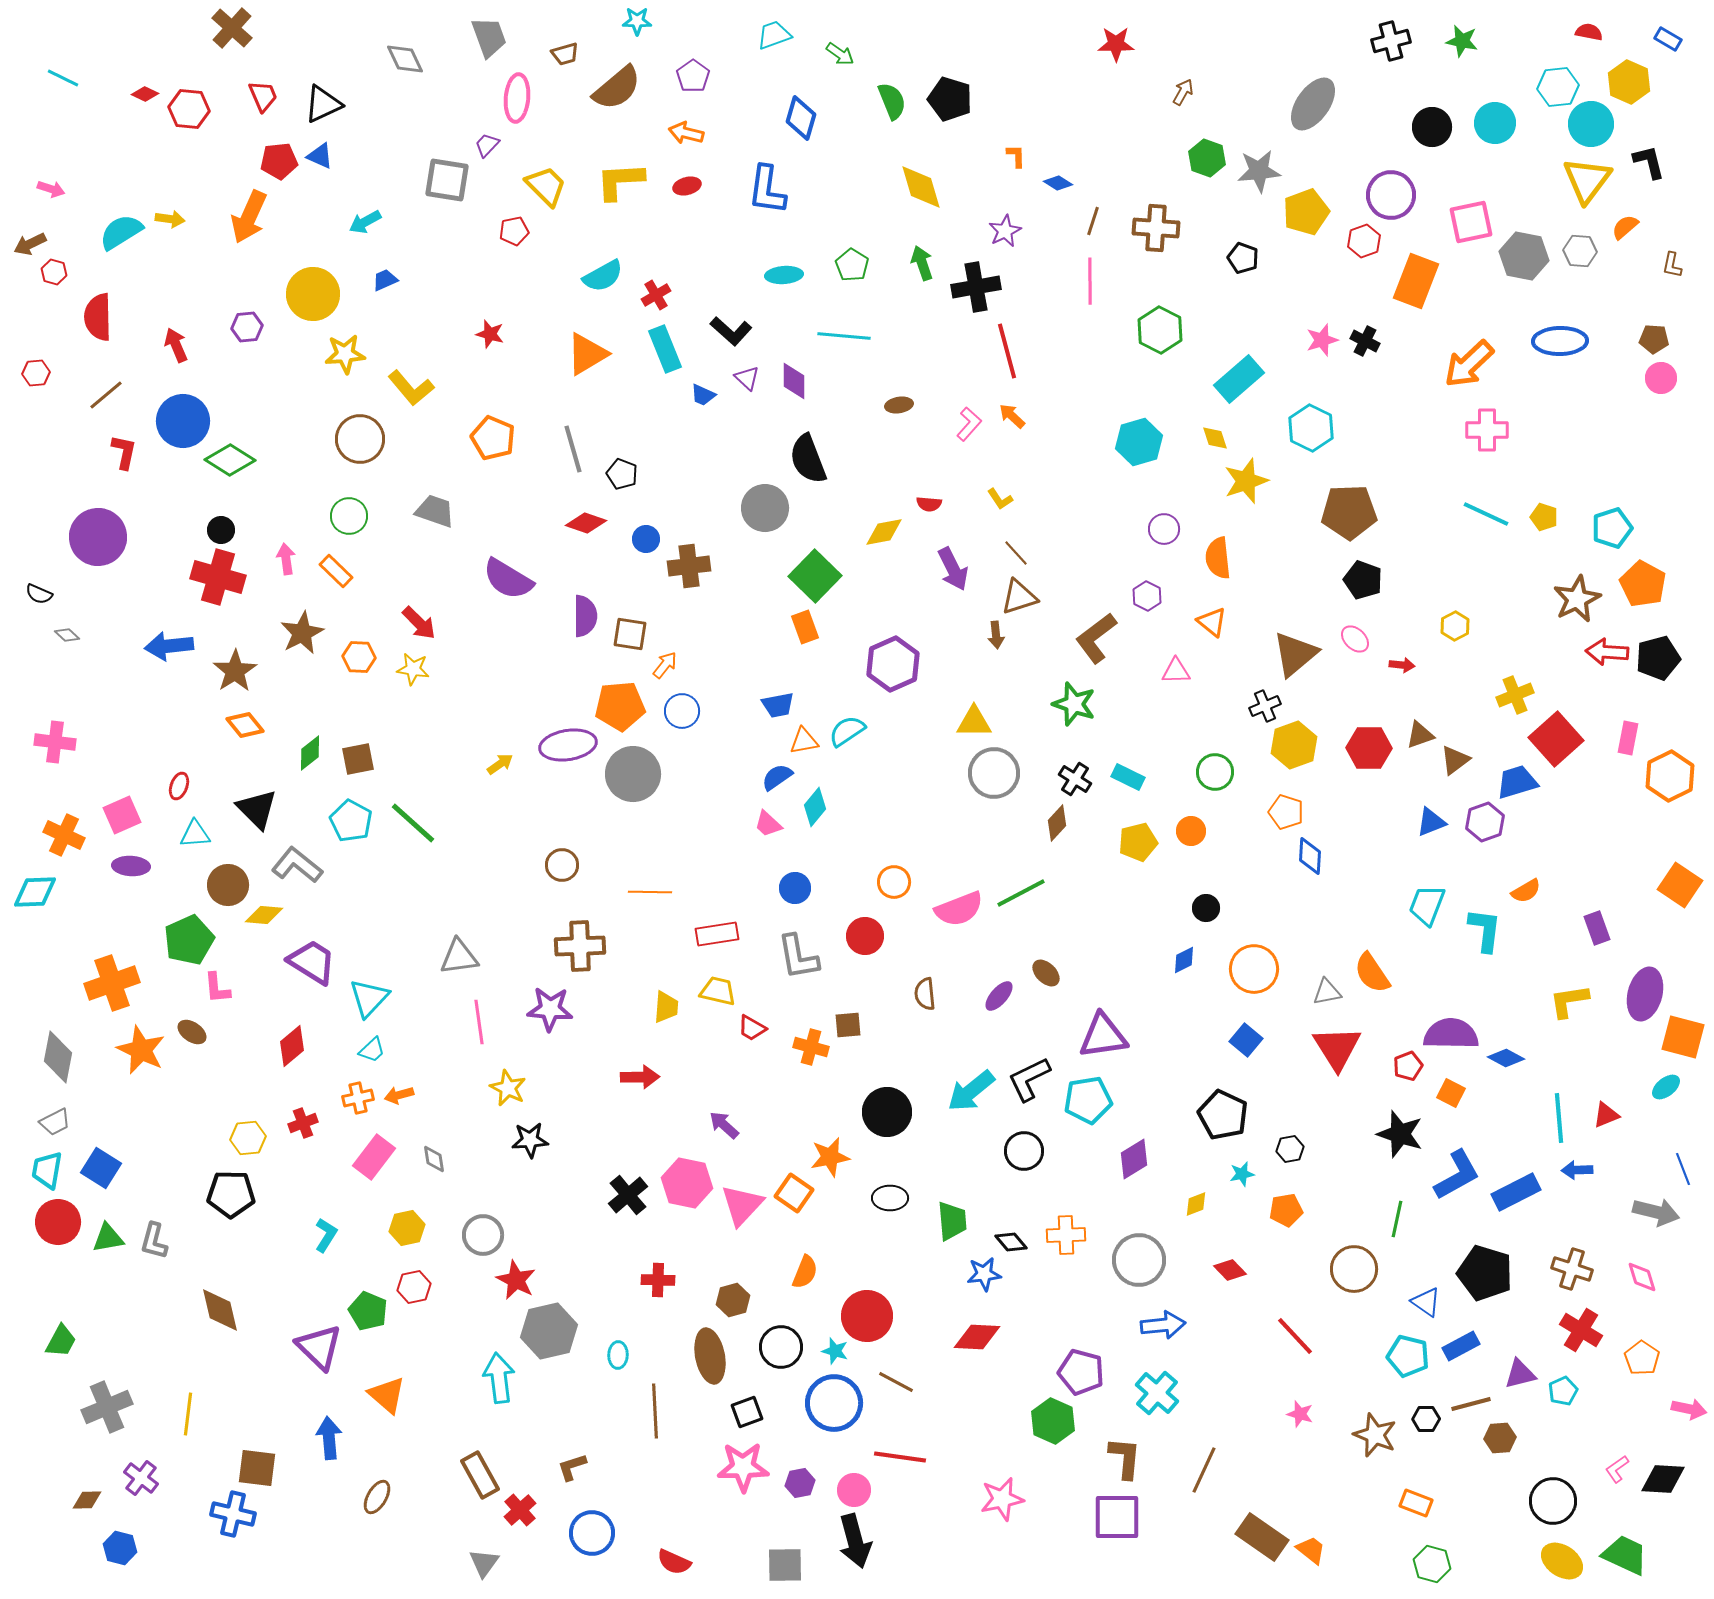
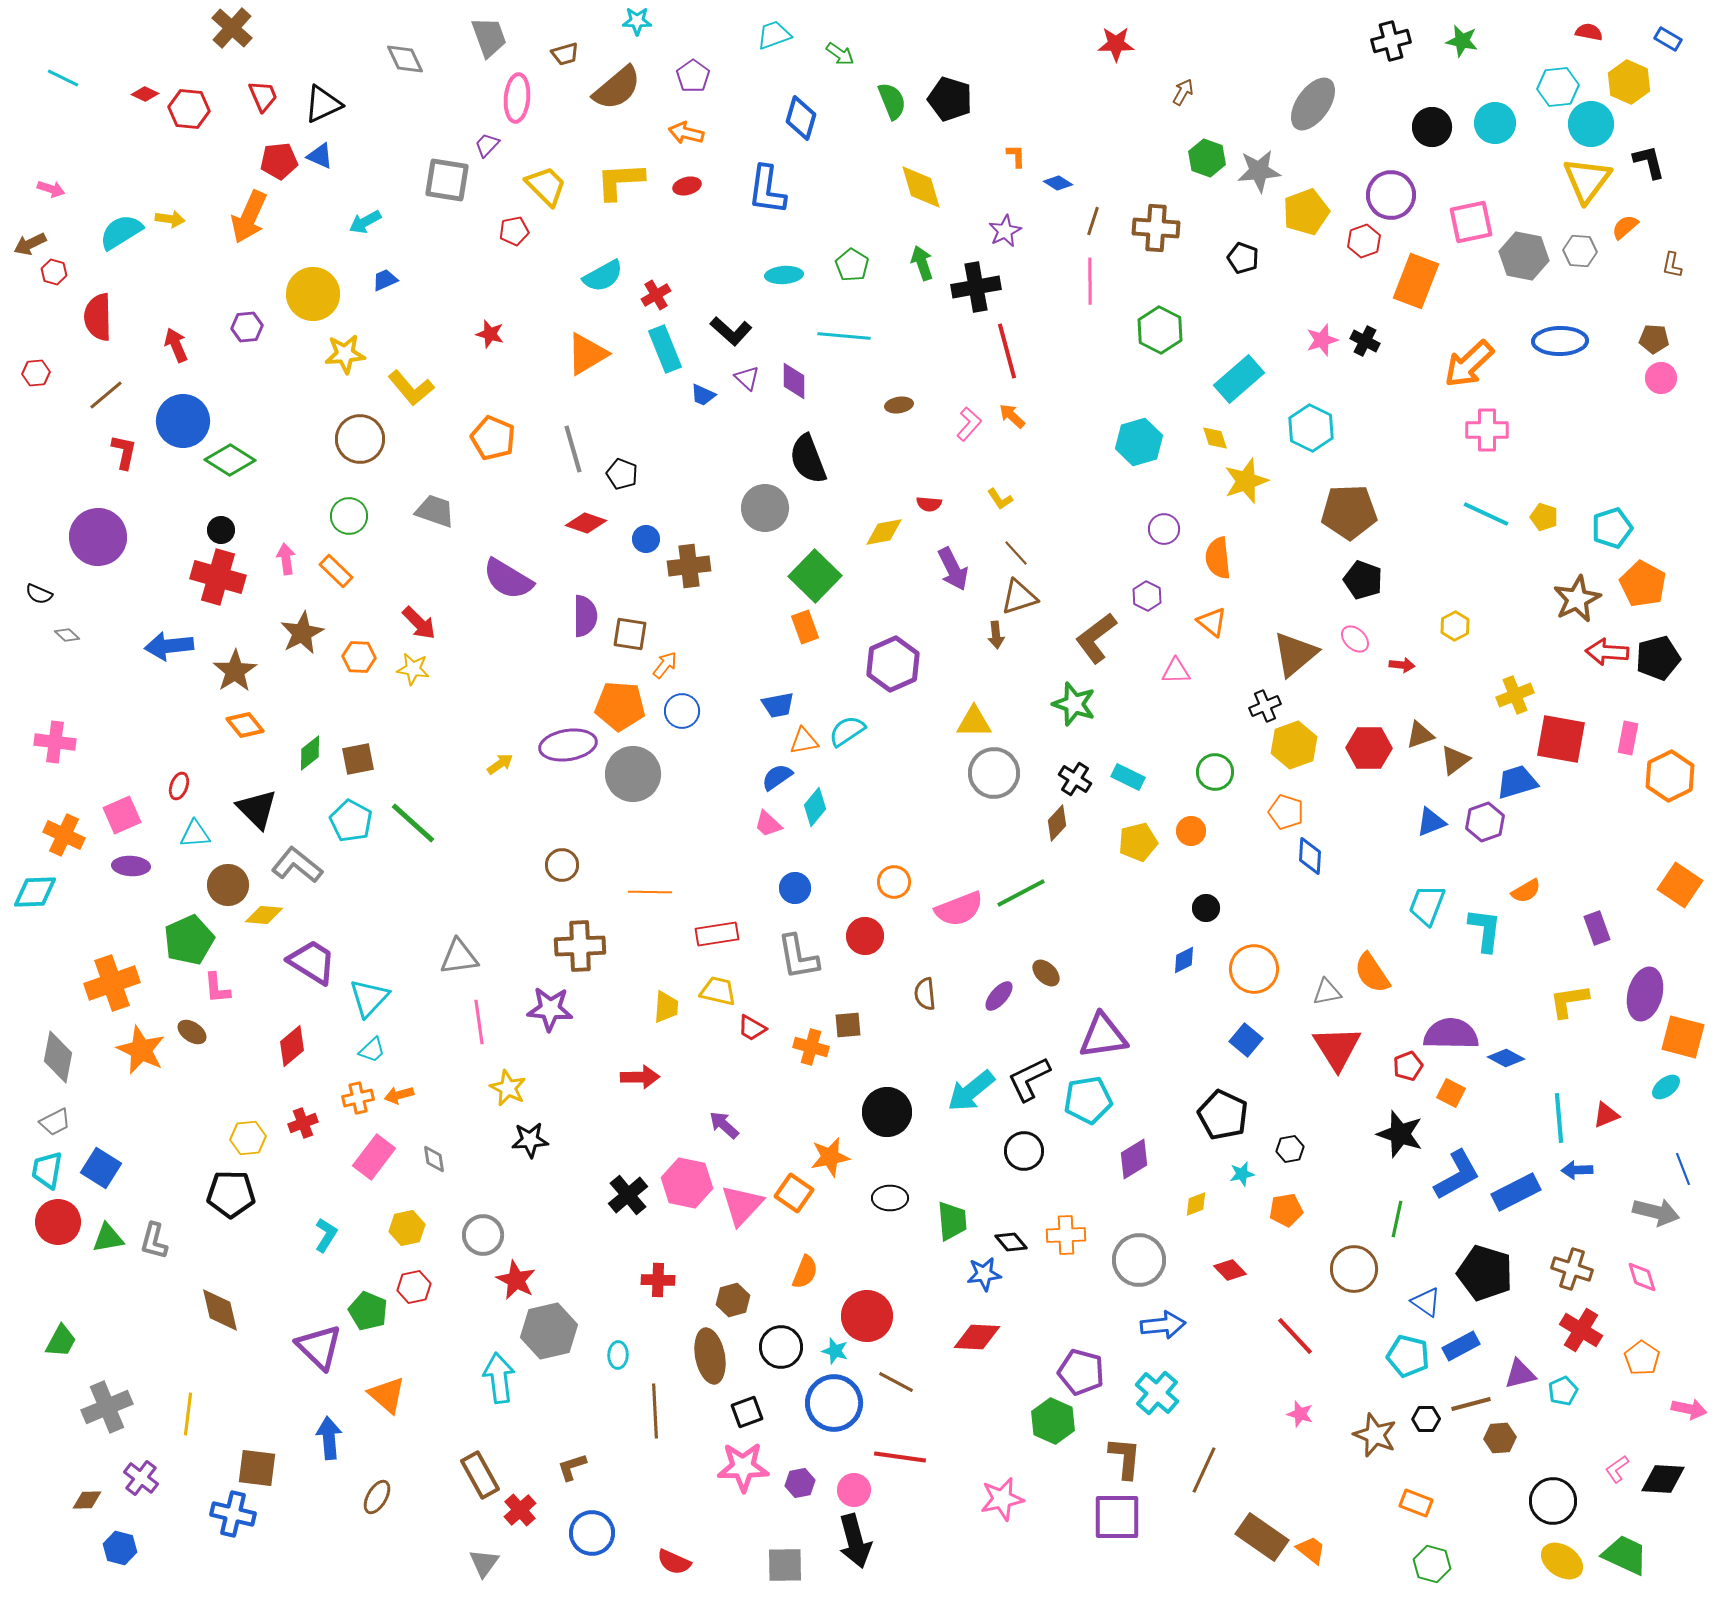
orange pentagon at (620, 706): rotated 9 degrees clockwise
red square at (1556, 739): moved 5 px right; rotated 38 degrees counterclockwise
